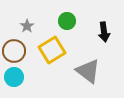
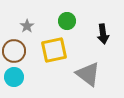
black arrow: moved 1 px left, 2 px down
yellow square: moved 2 px right; rotated 20 degrees clockwise
gray triangle: moved 3 px down
